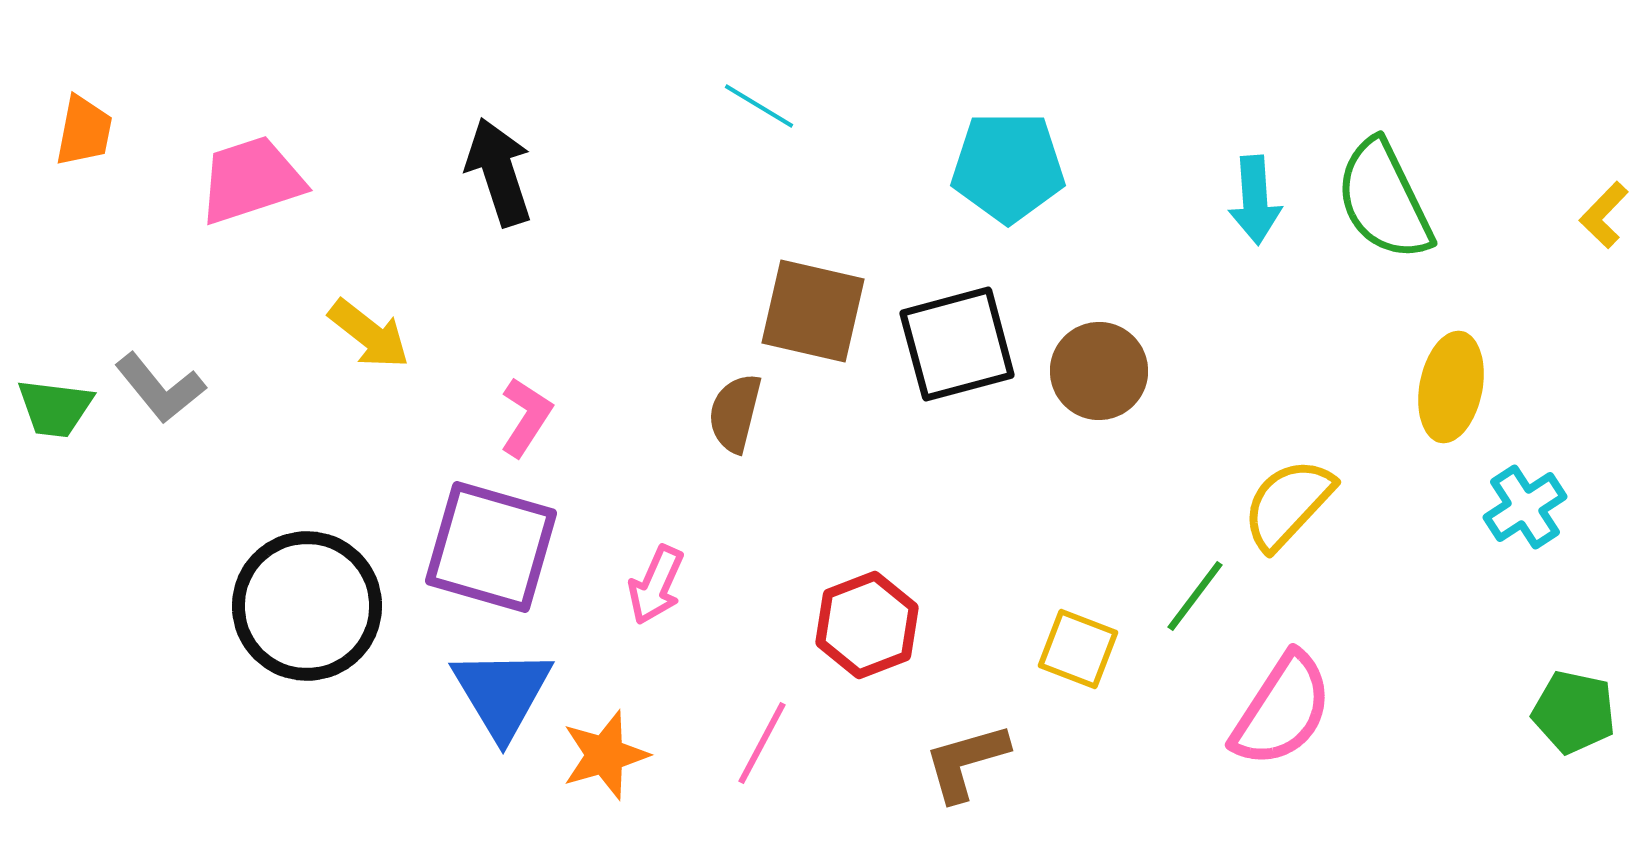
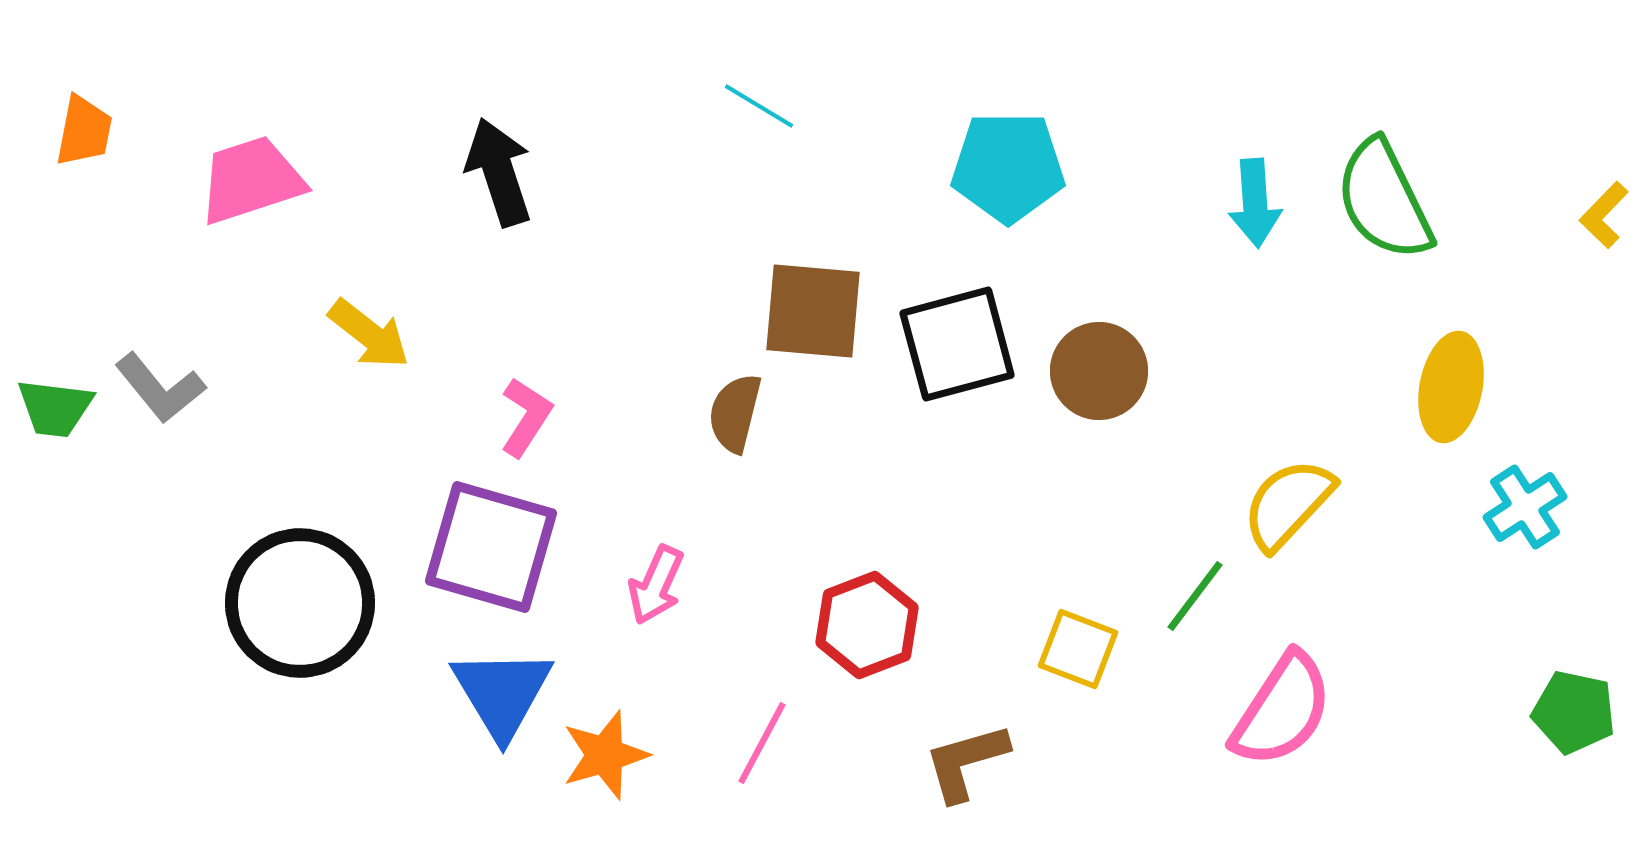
cyan arrow: moved 3 px down
brown square: rotated 8 degrees counterclockwise
black circle: moved 7 px left, 3 px up
